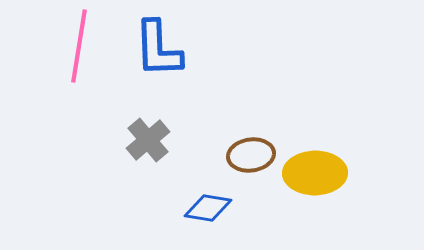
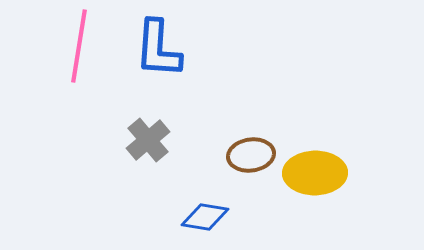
blue L-shape: rotated 6 degrees clockwise
blue diamond: moved 3 px left, 9 px down
